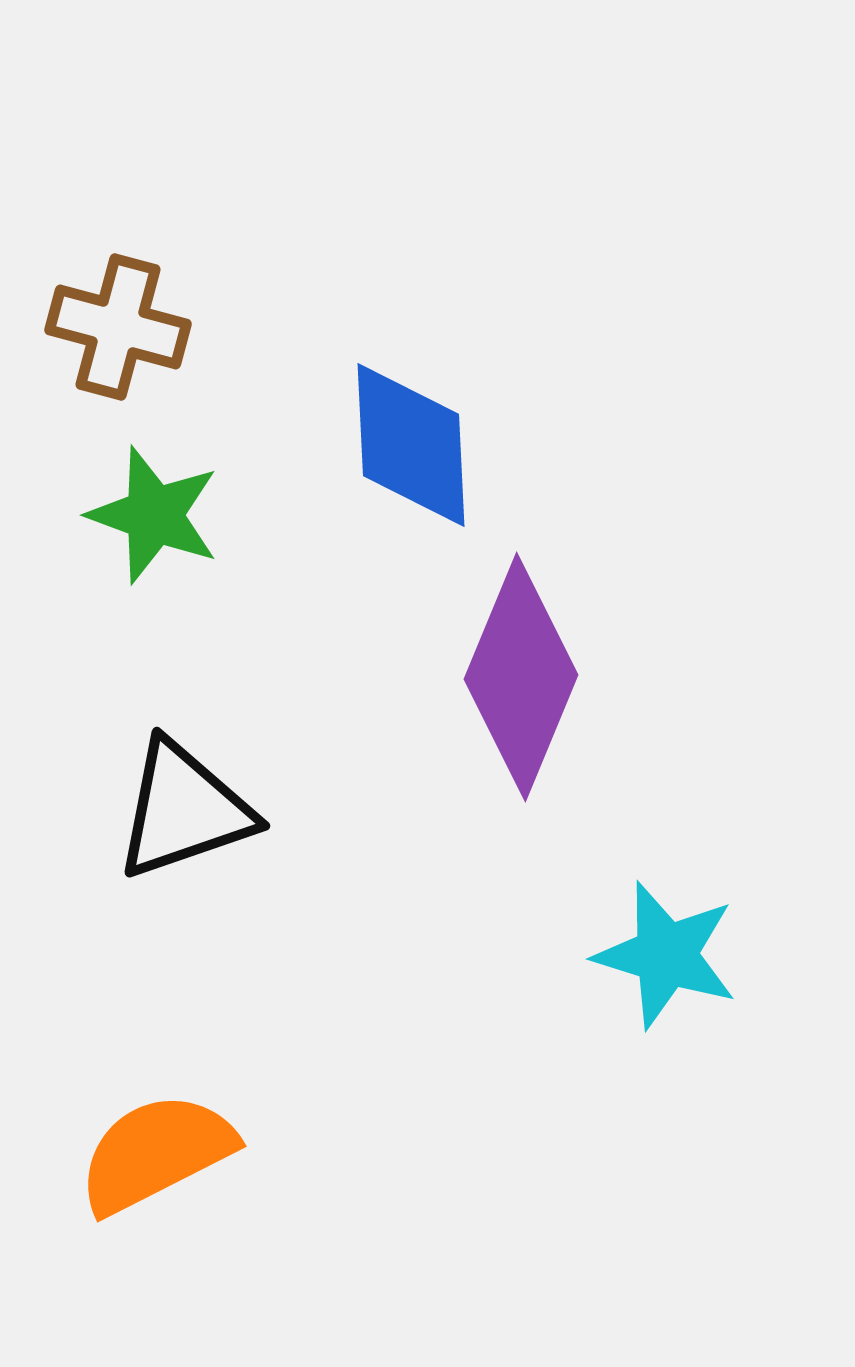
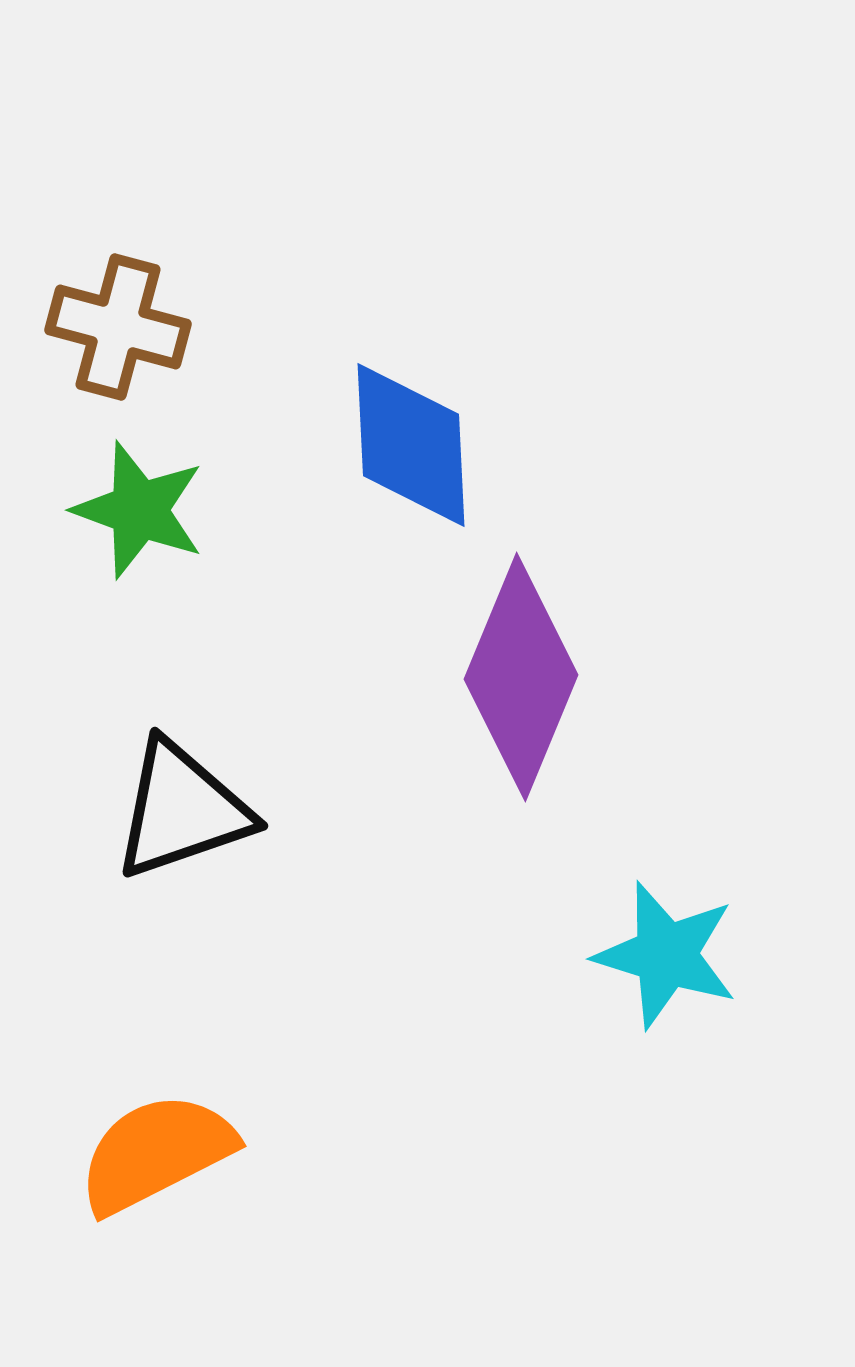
green star: moved 15 px left, 5 px up
black triangle: moved 2 px left
